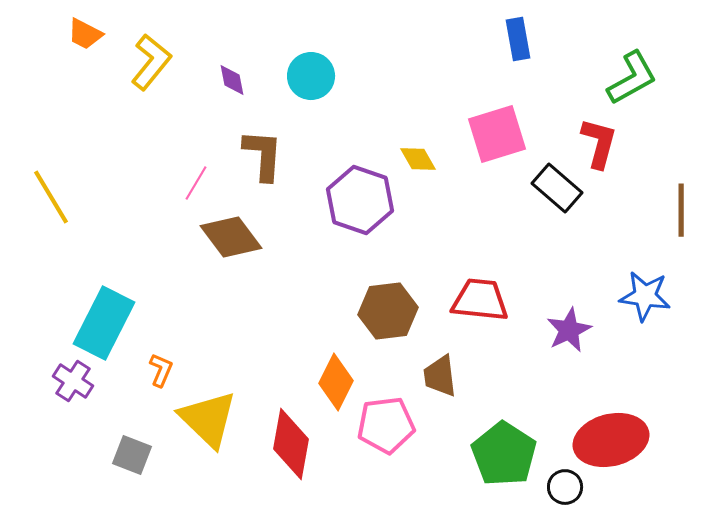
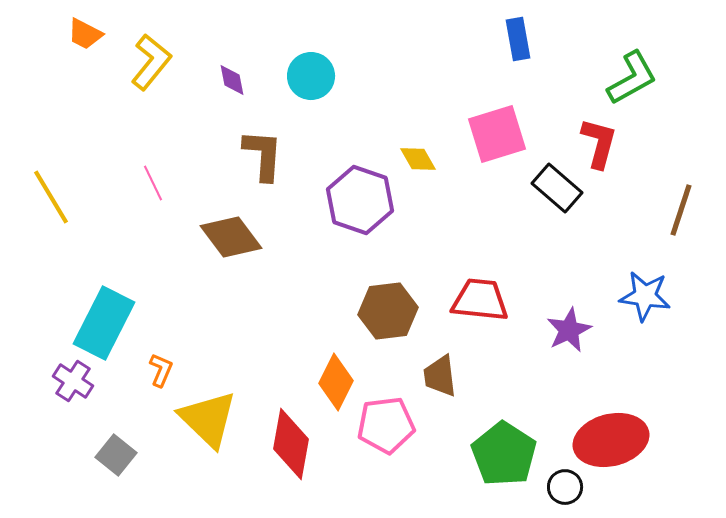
pink line: moved 43 px left; rotated 57 degrees counterclockwise
brown line: rotated 18 degrees clockwise
gray square: moved 16 px left; rotated 18 degrees clockwise
